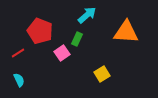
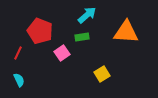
green rectangle: moved 5 px right, 2 px up; rotated 56 degrees clockwise
red line: rotated 32 degrees counterclockwise
